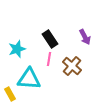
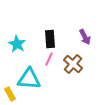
black rectangle: rotated 30 degrees clockwise
cyan star: moved 5 px up; rotated 24 degrees counterclockwise
pink line: rotated 16 degrees clockwise
brown cross: moved 1 px right, 2 px up
